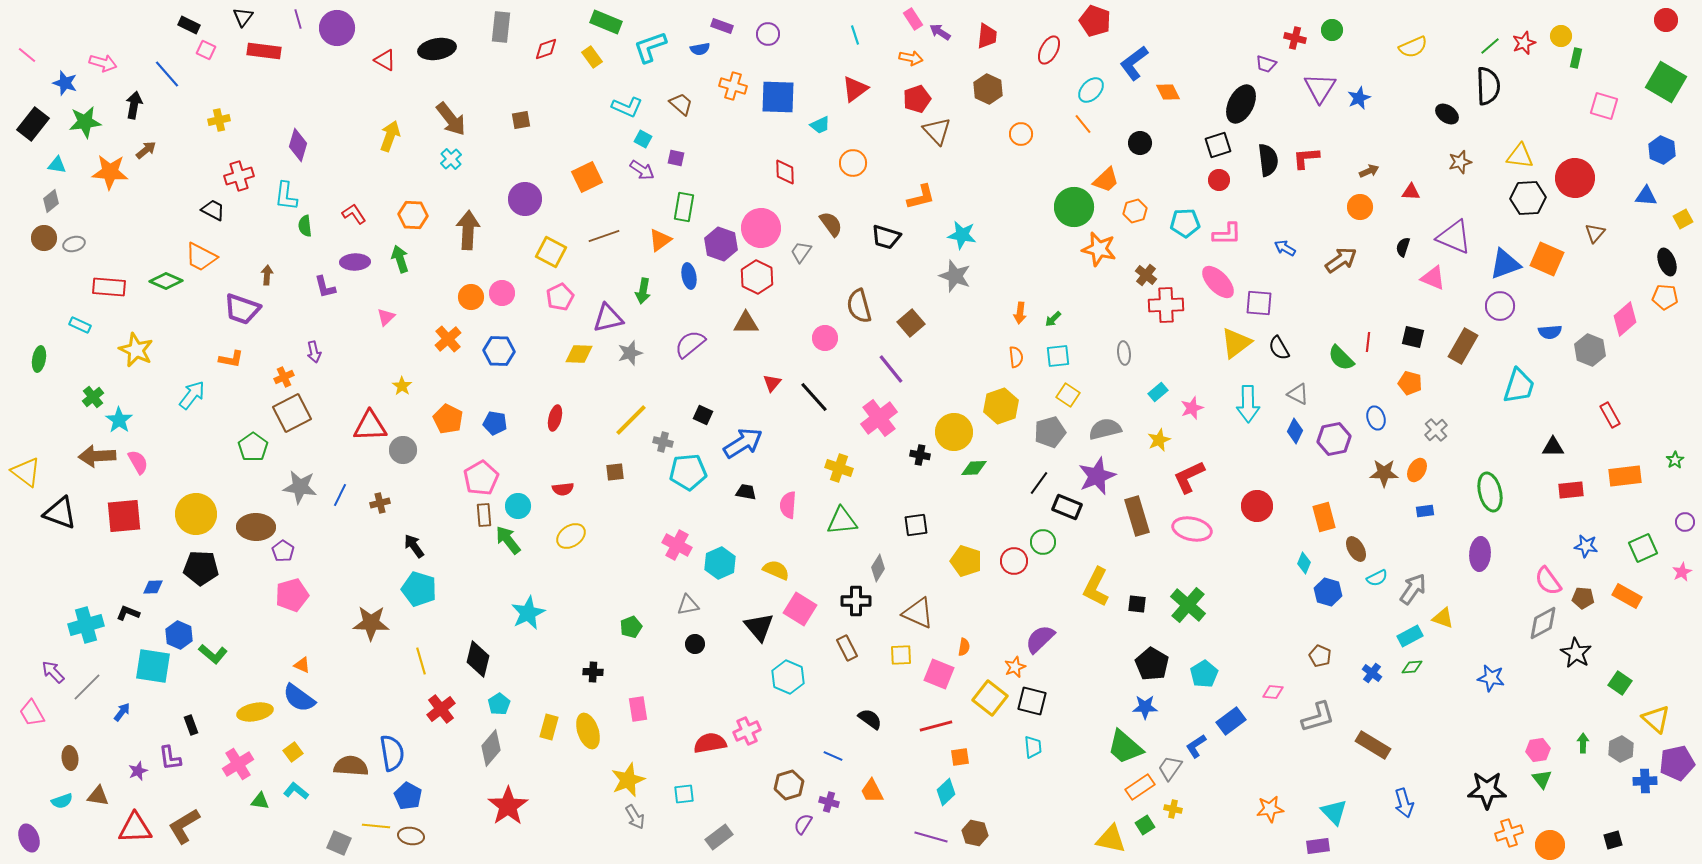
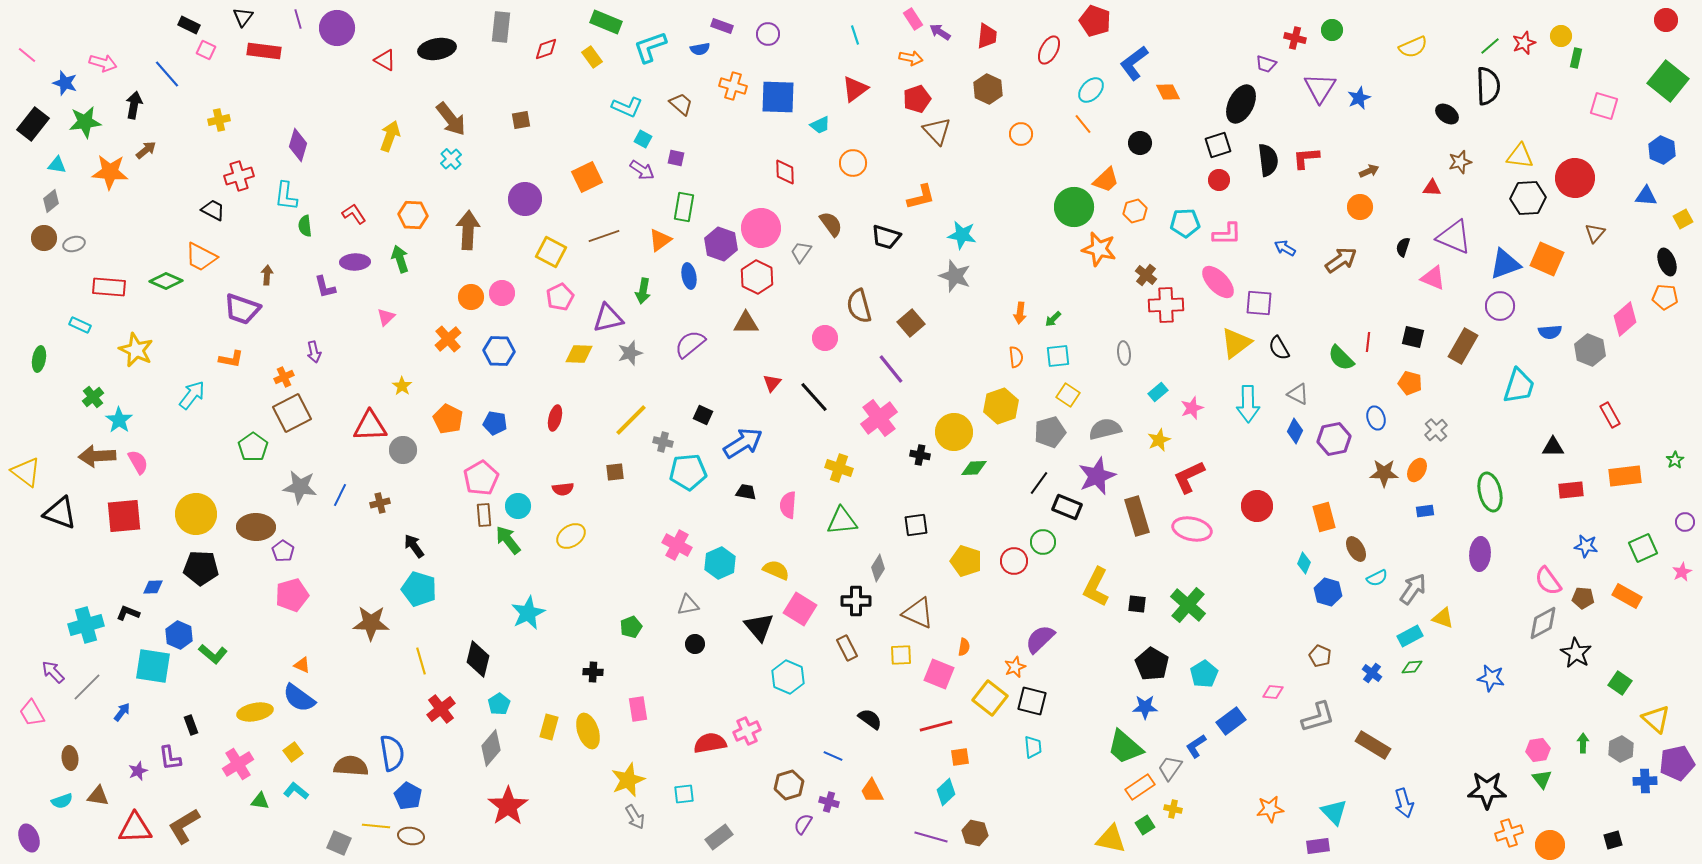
green square at (1666, 82): moved 2 px right, 1 px up; rotated 9 degrees clockwise
red triangle at (1411, 192): moved 21 px right, 4 px up
